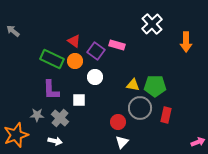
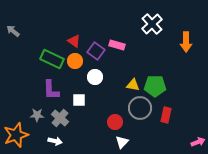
red circle: moved 3 px left
